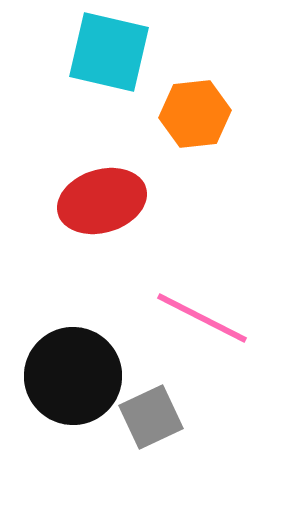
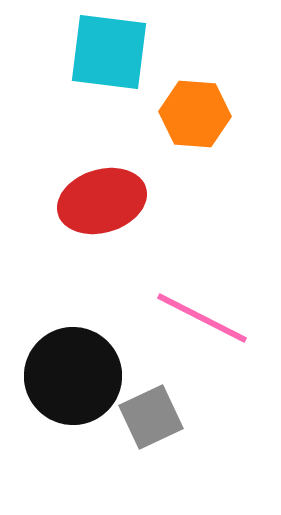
cyan square: rotated 6 degrees counterclockwise
orange hexagon: rotated 10 degrees clockwise
